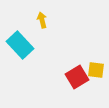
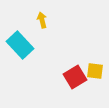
yellow square: moved 1 px left, 1 px down
red square: moved 2 px left
